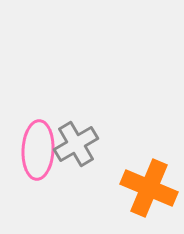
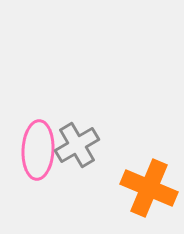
gray cross: moved 1 px right, 1 px down
